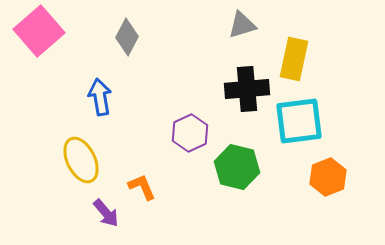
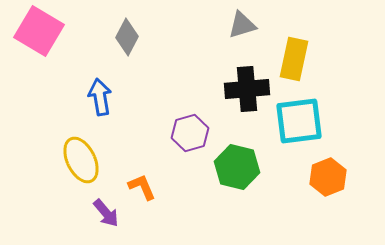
pink square: rotated 18 degrees counterclockwise
purple hexagon: rotated 9 degrees clockwise
